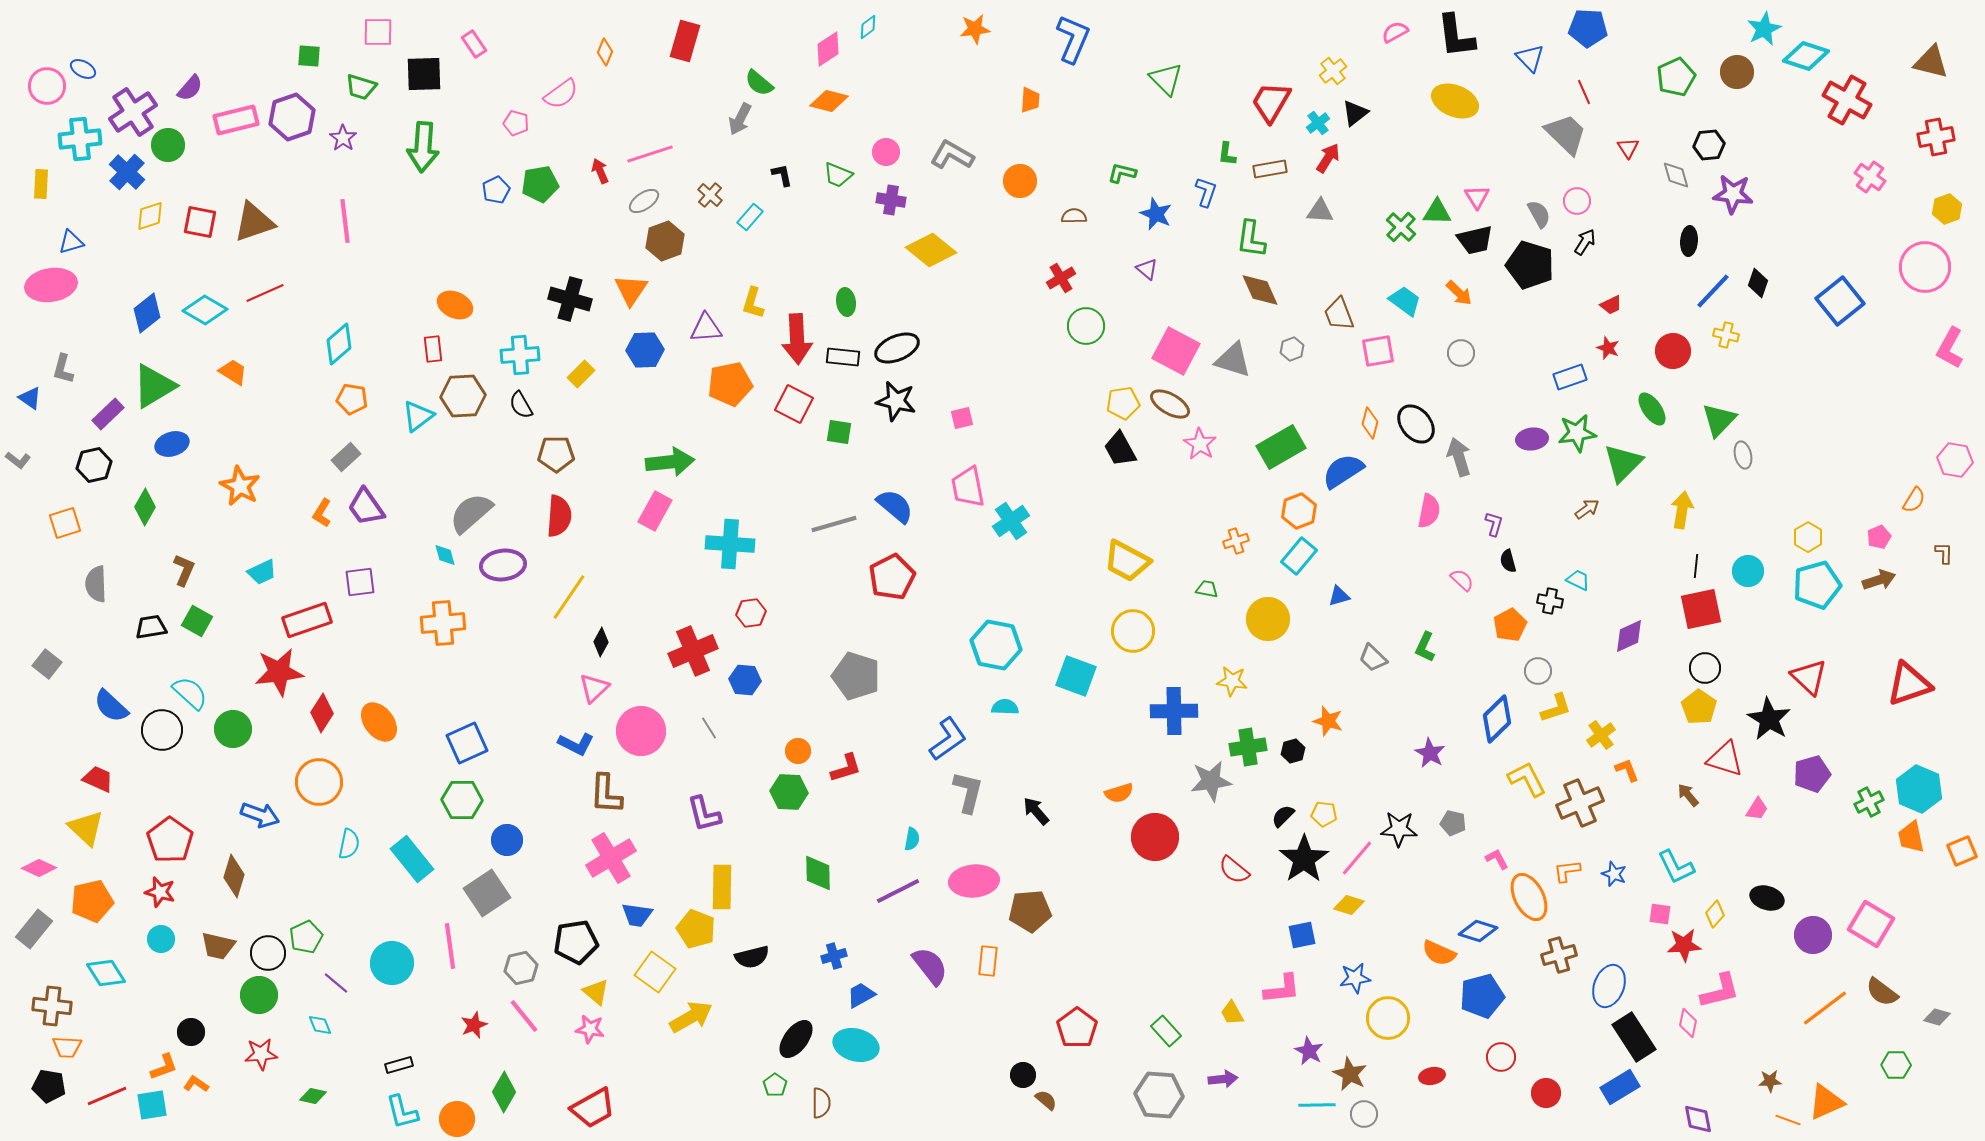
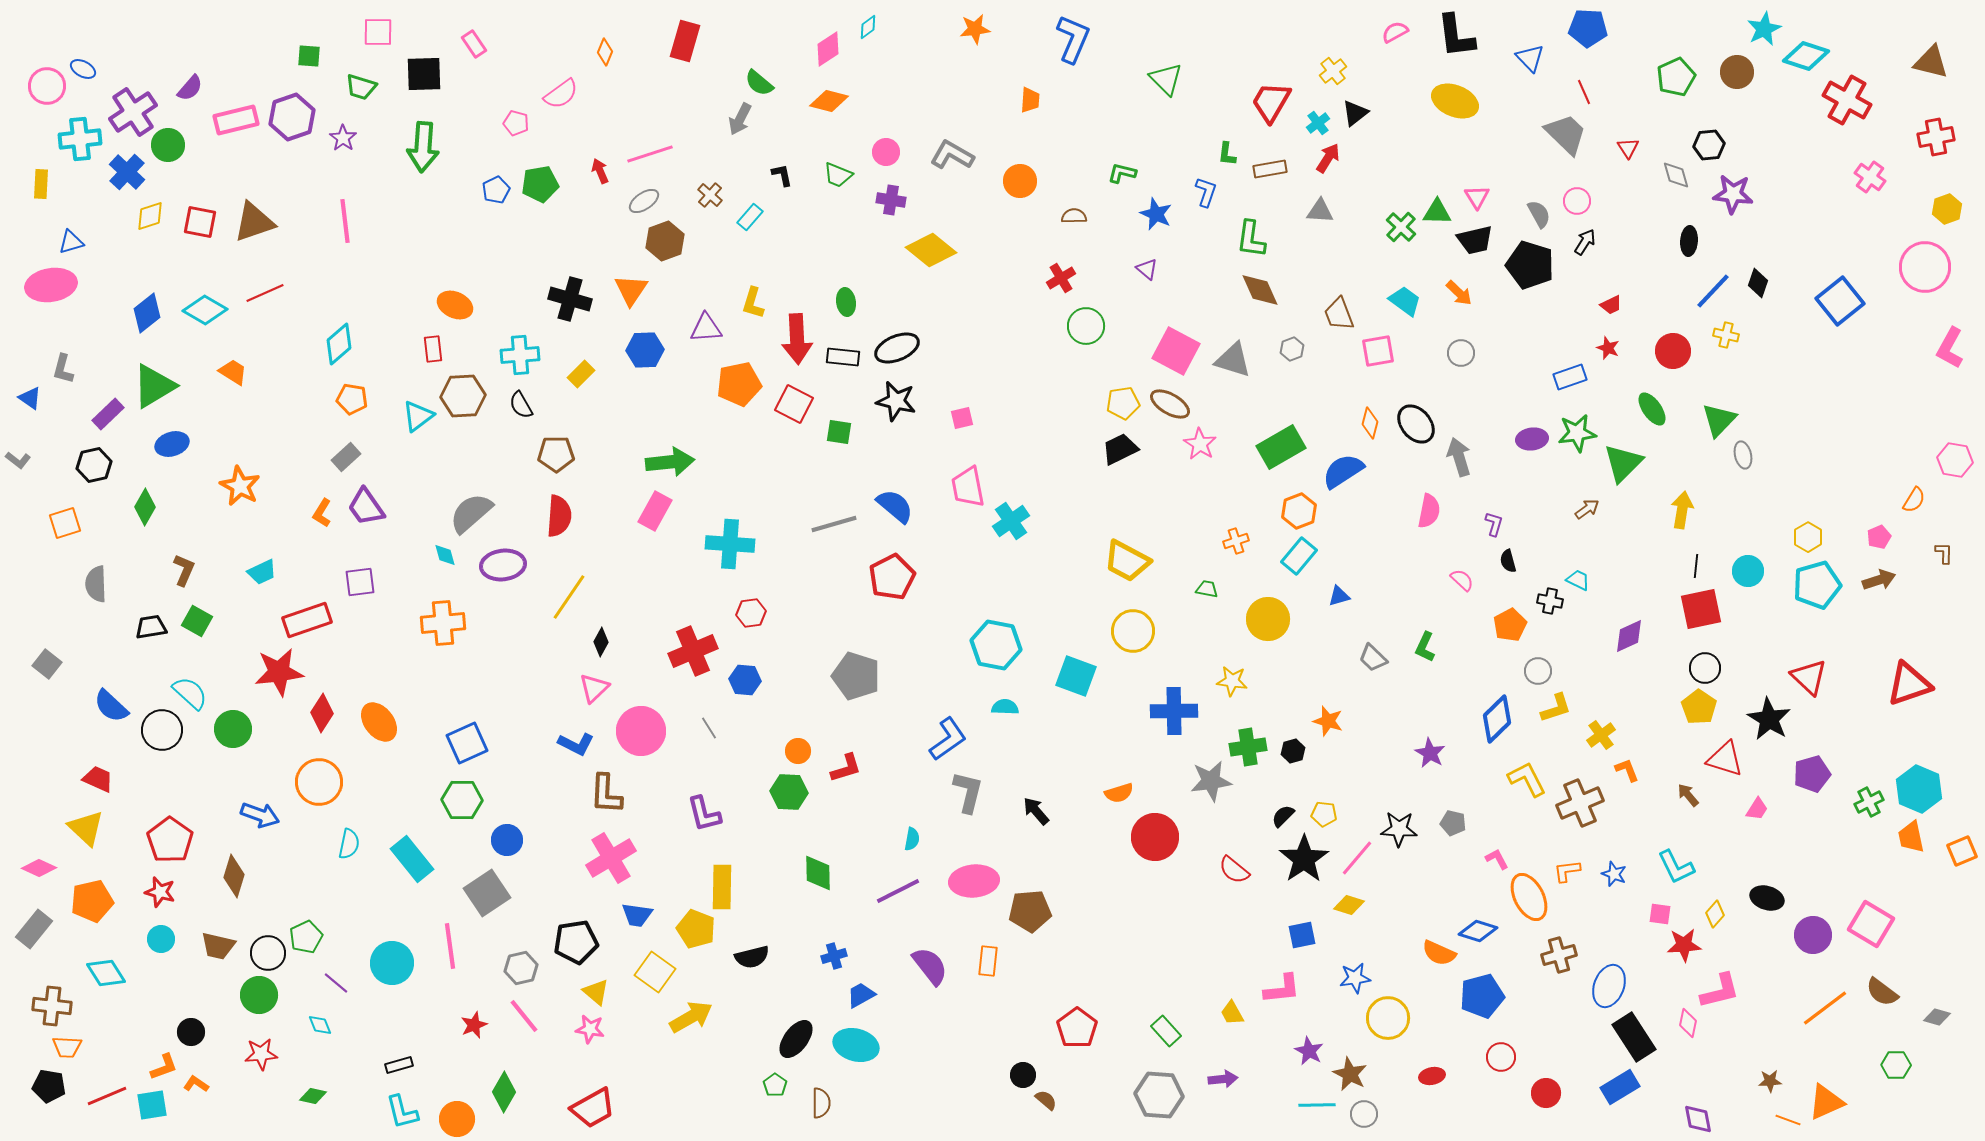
orange pentagon at (730, 384): moved 9 px right
black trapezoid at (1120, 449): rotated 93 degrees clockwise
